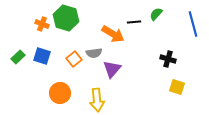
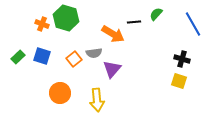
blue line: rotated 15 degrees counterclockwise
black cross: moved 14 px right
yellow square: moved 2 px right, 6 px up
